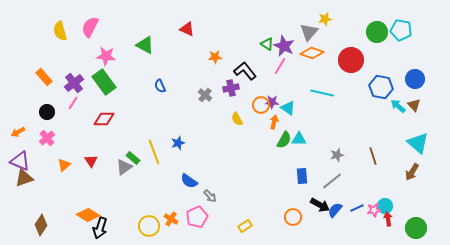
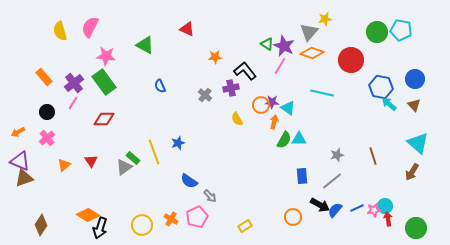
cyan arrow at (398, 106): moved 9 px left, 2 px up
yellow circle at (149, 226): moved 7 px left, 1 px up
